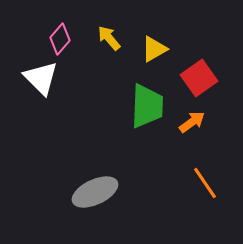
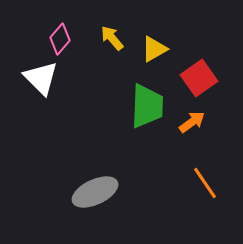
yellow arrow: moved 3 px right
